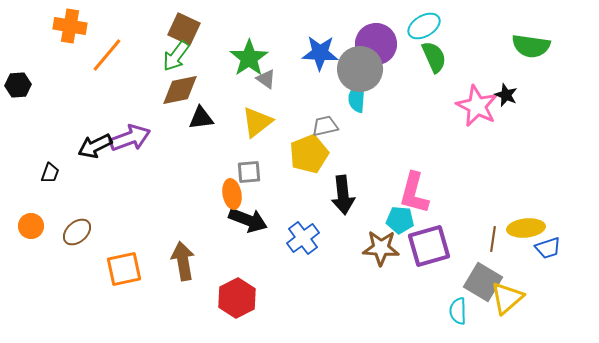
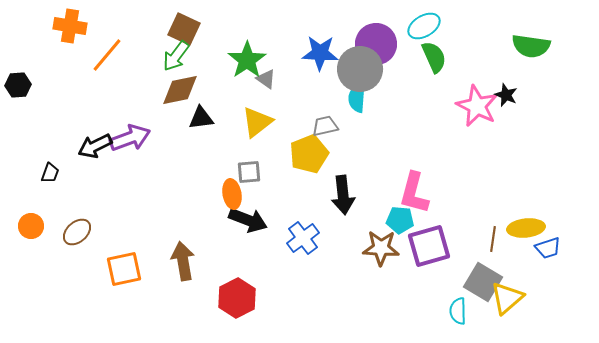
green star at (249, 58): moved 2 px left, 2 px down
